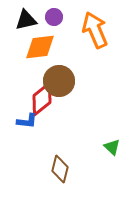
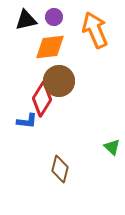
orange diamond: moved 10 px right
red diamond: rotated 20 degrees counterclockwise
